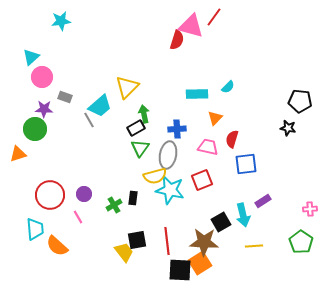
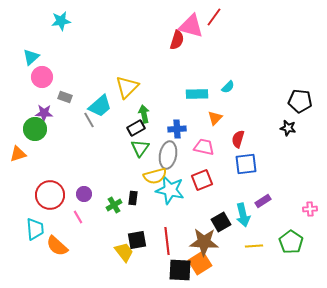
purple star at (44, 109): moved 4 px down
red semicircle at (232, 139): moved 6 px right
pink trapezoid at (208, 147): moved 4 px left
green pentagon at (301, 242): moved 10 px left
